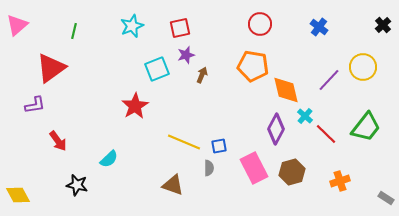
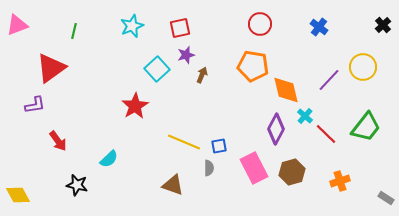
pink triangle: rotated 20 degrees clockwise
cyan square: rotated 20 degrees counterclockwise
